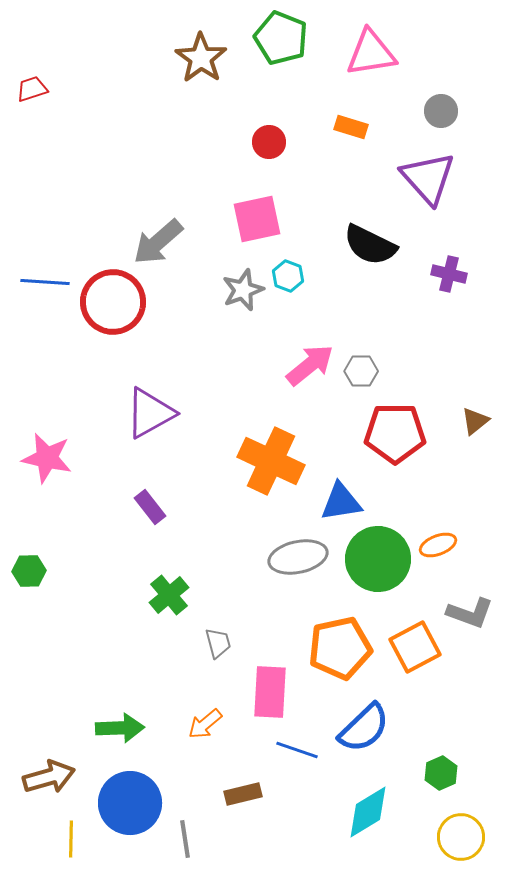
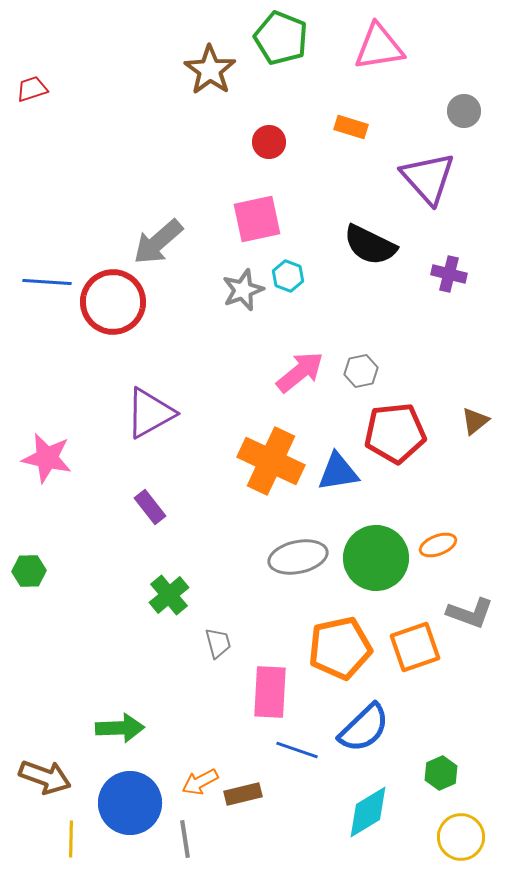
pink triangle at (371, 53): moved 8 px right, 6 px up
brown star at (201, 58): moved 9 px right, 12 px down
gray circle at (441, 111): moved 23 px right
blue line at (45, 282): moved 2 px right
pink arrow at (310, 365): moved 10 px left, 7 px down
gray hexagon at (361, 371): rotated 12 degrees counterclockwise
red pentagon at (395, 433): rotated 6 degrees counterclockwise
blue triangle at (341, 502): moved 3 px left, 30 px up
green circle at (378, 559): moved 2 px left, 1 px up
orange square at (415, 647): rotated 9 degrees clockwise
orange arrow at (205, 724): moved 5 px left, 58 px down; rotated 12 degrees clockwise
brown arrow at (49, 777): moved 4 px left; rotated 36 degrees clockwise
